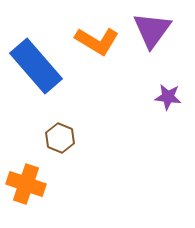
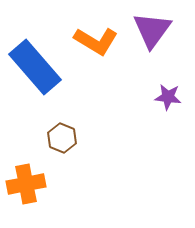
orange L-shape: moved 1 px left
blue rectangle: moved 1 px left, 1 px down
brown hexagon: moved 2 px right
orange cross: rotated 30 degrees counterclockwise
